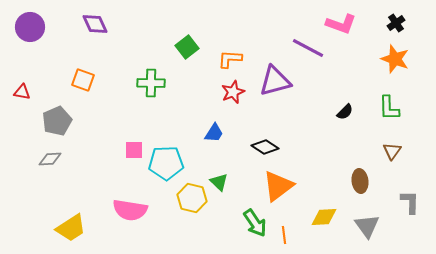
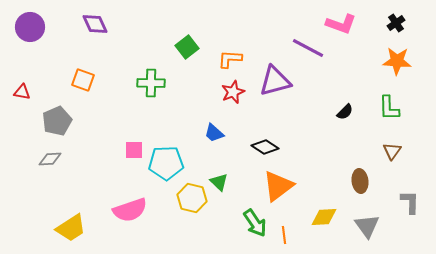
orange star: moved 2 px right, 2 px down; rotated 16 degrees counterclockwise
blue trapezoid: rotated 100 degrees clockwise
pink semicircle: rotated 28 degrees counterclockwise
